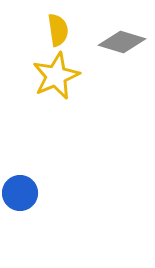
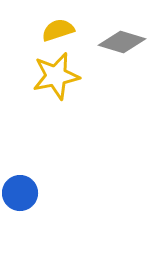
yellow semicircle: rotated 100 degrees counterclockwise
yellow star: rotated 12 degrees clockwise
